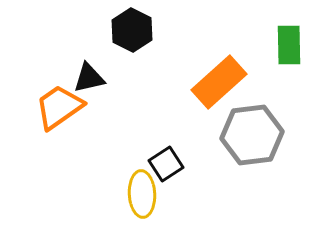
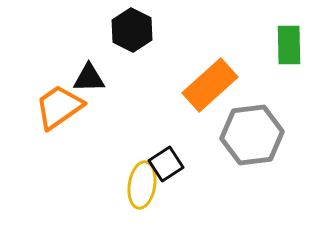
black triangle: rotated 12 degrees clockwise
orange rectangle: moved 9 px left, 3 px down
yellow ellipse: moved 9 px up; rotated 12 degrees clockwise
